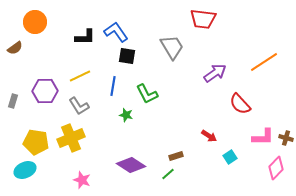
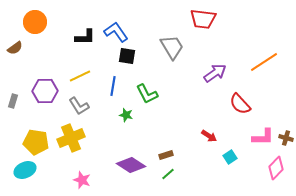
brown rectangle: moved 10 px left, 1 px up
